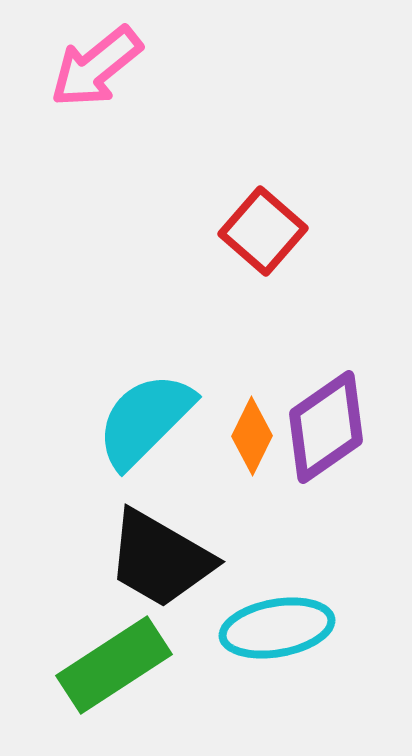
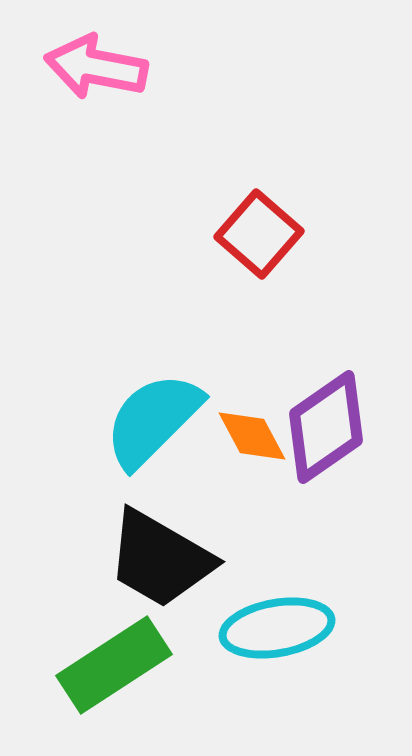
pink arrow: rotated 50 degrees clockwise
red square: moved 4 px left, 3 px down
cyan semicircle: moved 8 px right
orange diamond: rotated 54 degrees counterclockwise
